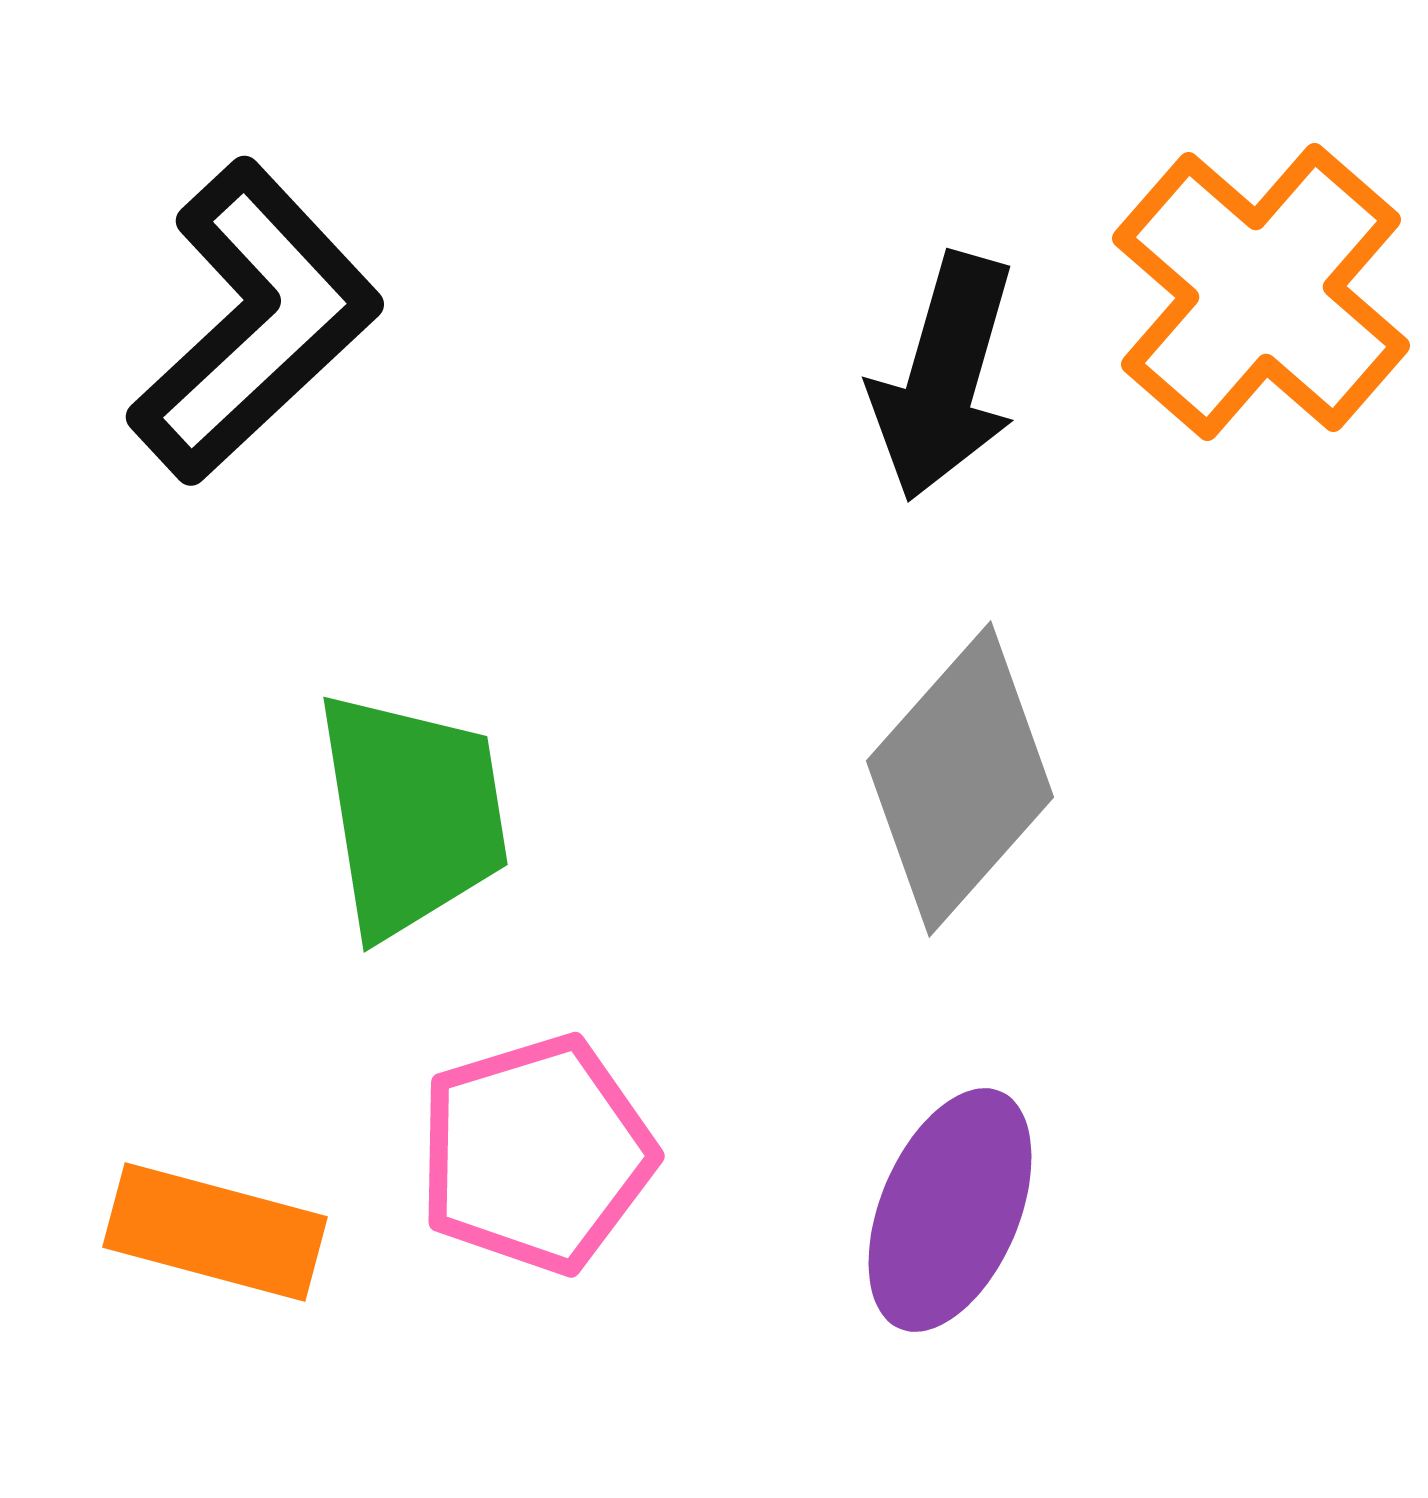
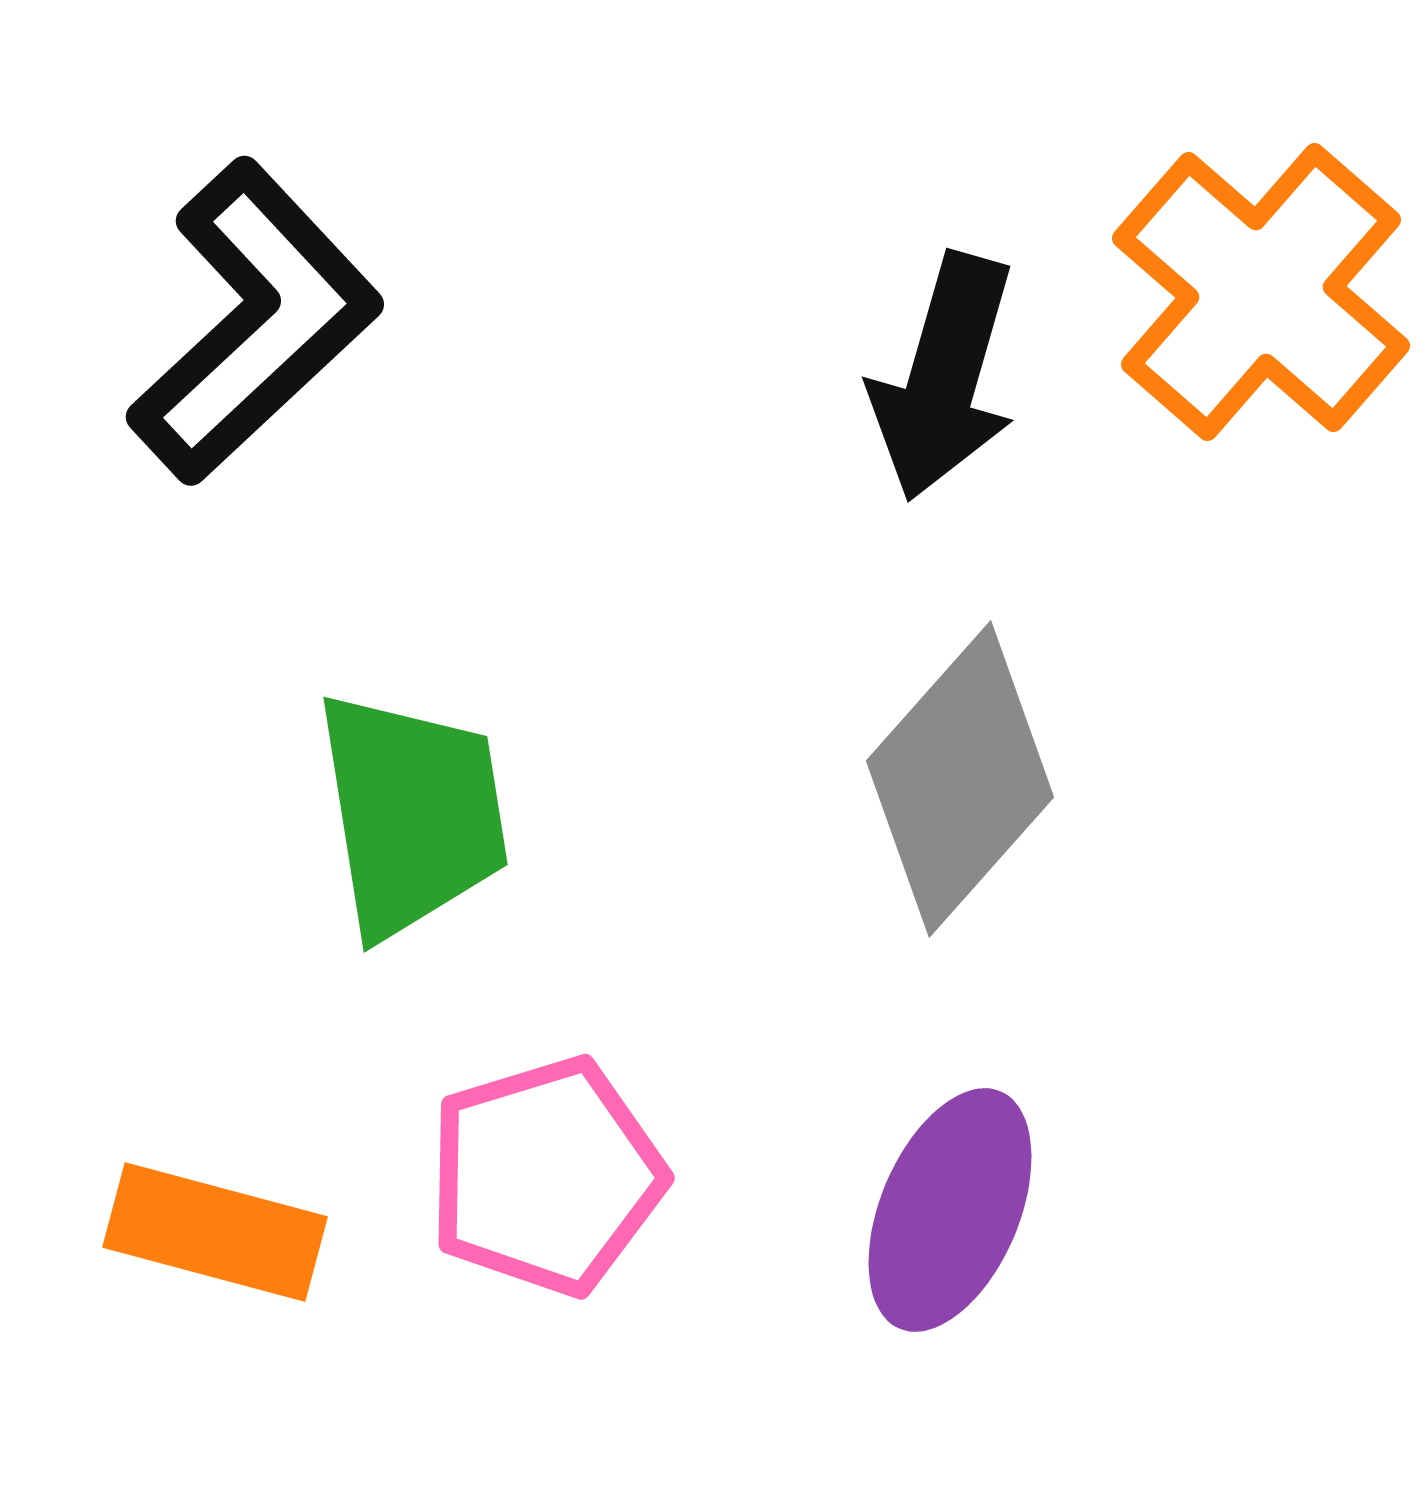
pink pentagon: moved 10 px right, 22 px down
